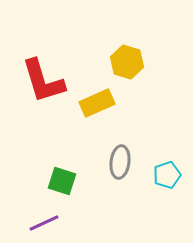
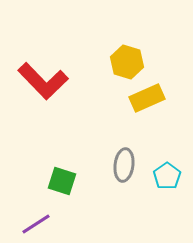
red L-shape: rotated 27 degrees counterclockwise
yellow rectangle: moved 50 px right, 5 px up
gray ellipse: moved 4 px right, 3 px down
cyan pentagon: moved 1 px down; rotated 16 degrees counterclockwise
purple line: moved 8 px left, 1 px down; rotated 8 degrees counterclockwise
